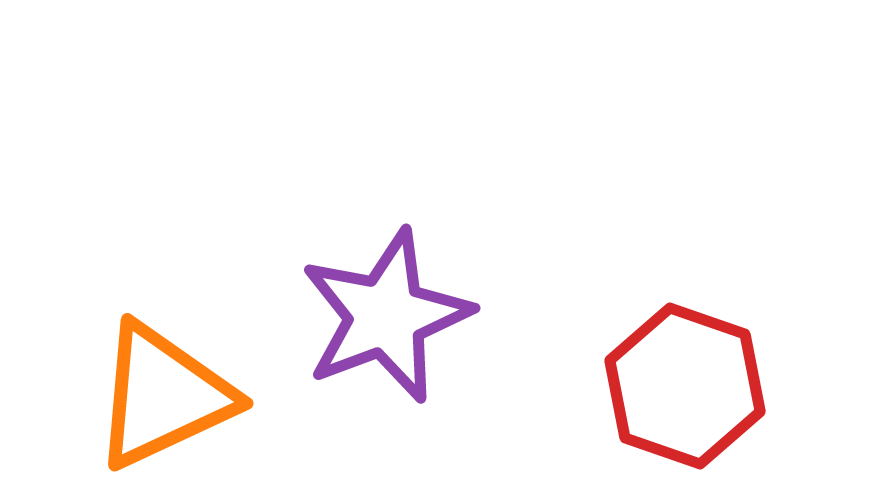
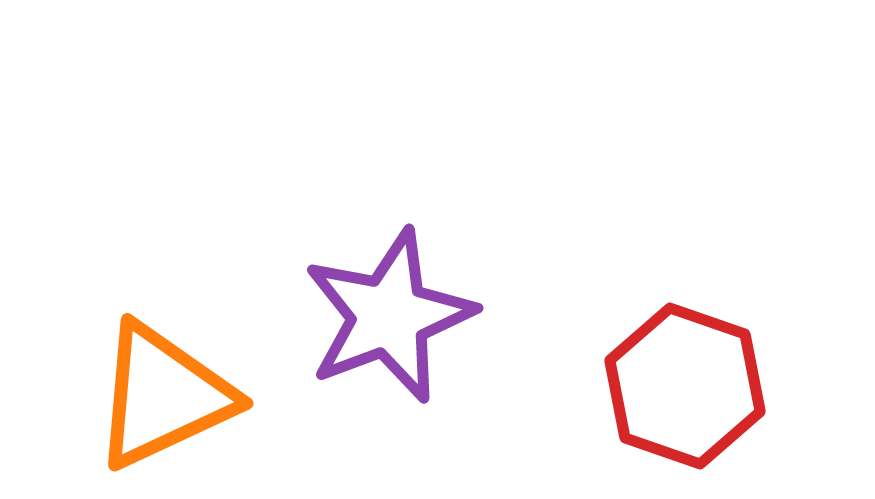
purple star: moved 3 px right
